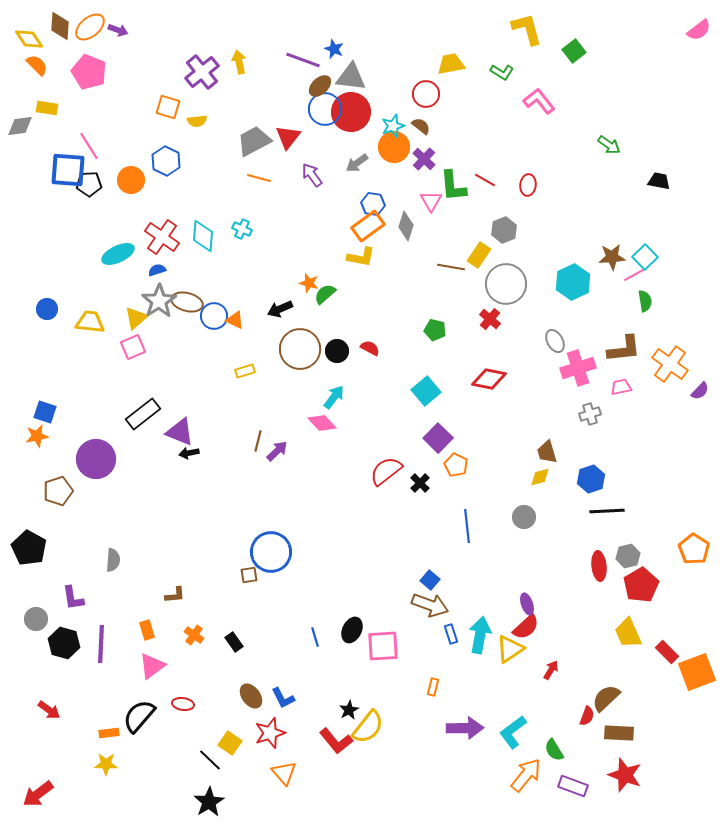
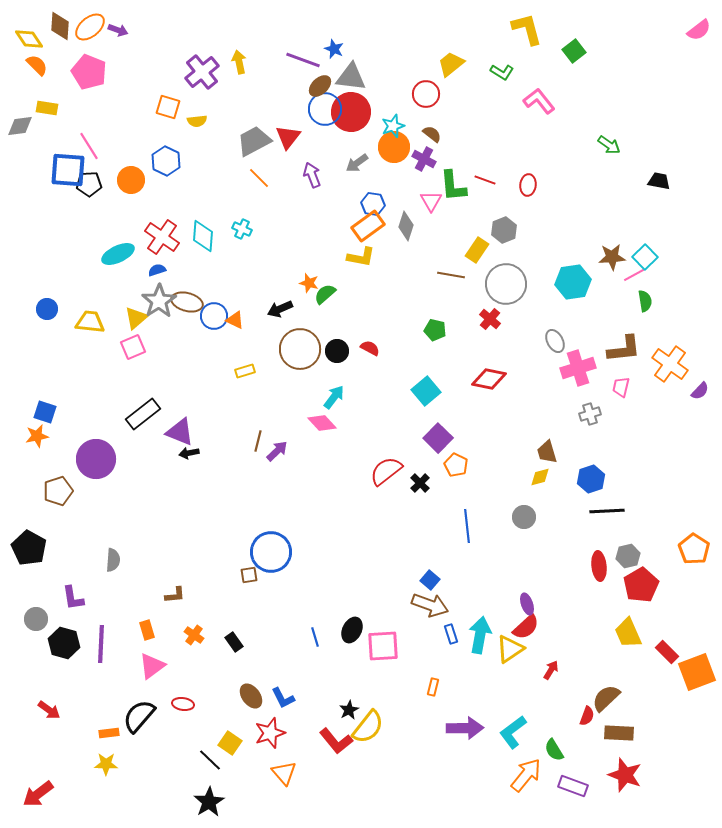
yellow trapezoid at (451, 64): rotated 28 degrees counterclockwise
brown semicircle at (421, 126): moved 11 px right, 8 px down
purple cross at (424, 159): rotated 15 degrees counterclockwise
purple arrow at (312, 175): rotated 15 degrees clockwise
orange line at (259, 178): rotated 30 degrees clockwise
red line at (485, 180): rotated 10 degrees counterclockwise
yellow rectangle at (479, 255): moved 2 px left, 5 px up
brown line at (451, 267): moved 8 px down
cyan hexagon at (573, 282): rotated 16 degrees clockwise
pink trapezoid at (621, 387): rotated 65 degrees counterclockwise
